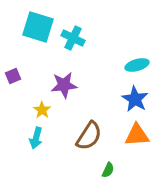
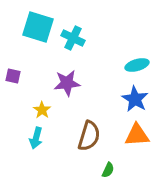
purple square: rotated 35 degrees clockwise
purple star: moved 3 px right, 2 px up
brown semicircle: rotated 16 degrees counterclockwise
